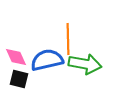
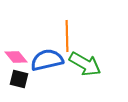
orange line: moved 1 px left, 3 px up
pink diamond: rotated 15 degrees counterclockwise
green arrow: rotated 20 degrees clockwise
